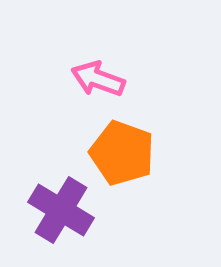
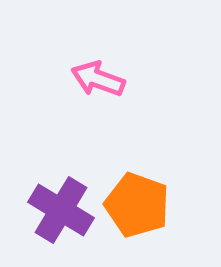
orange pentagon: moved 15 px right, 52 px down
